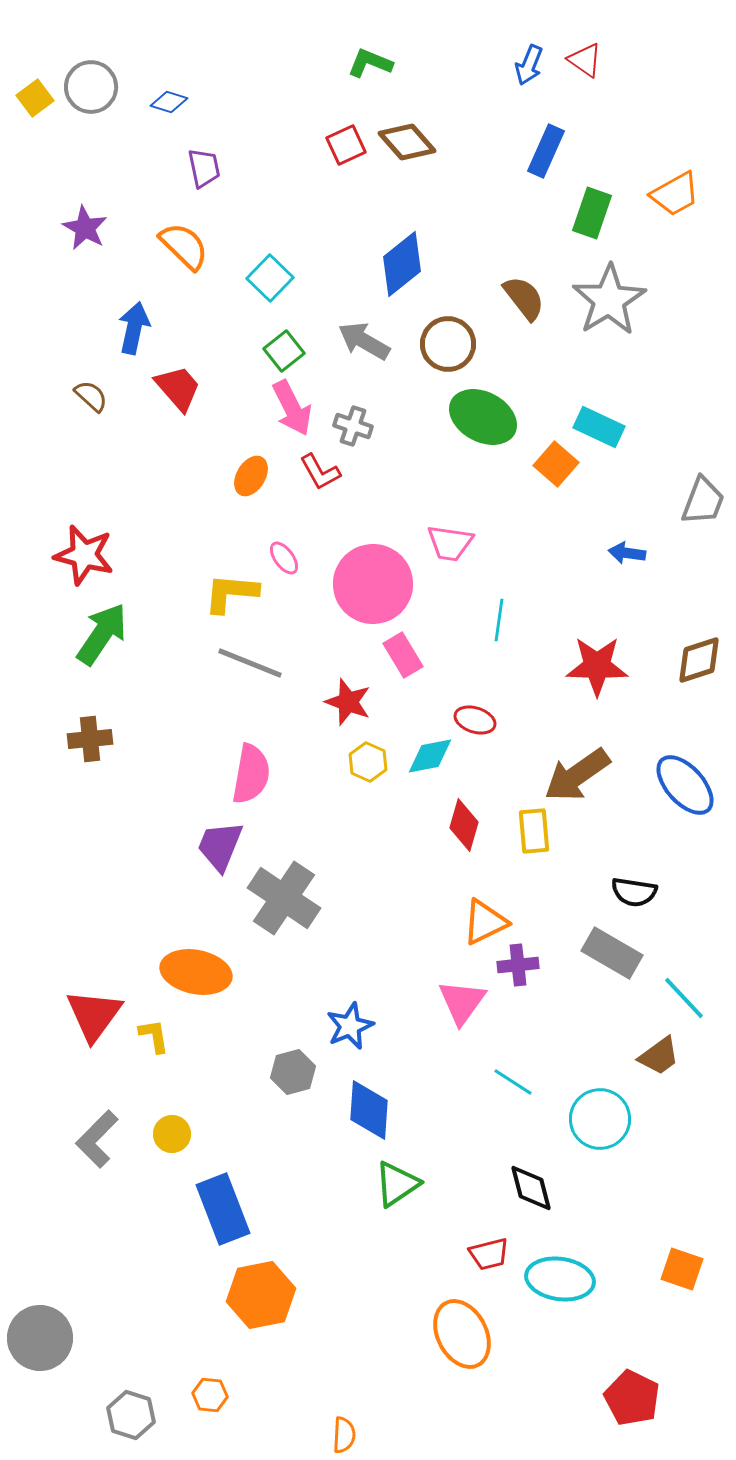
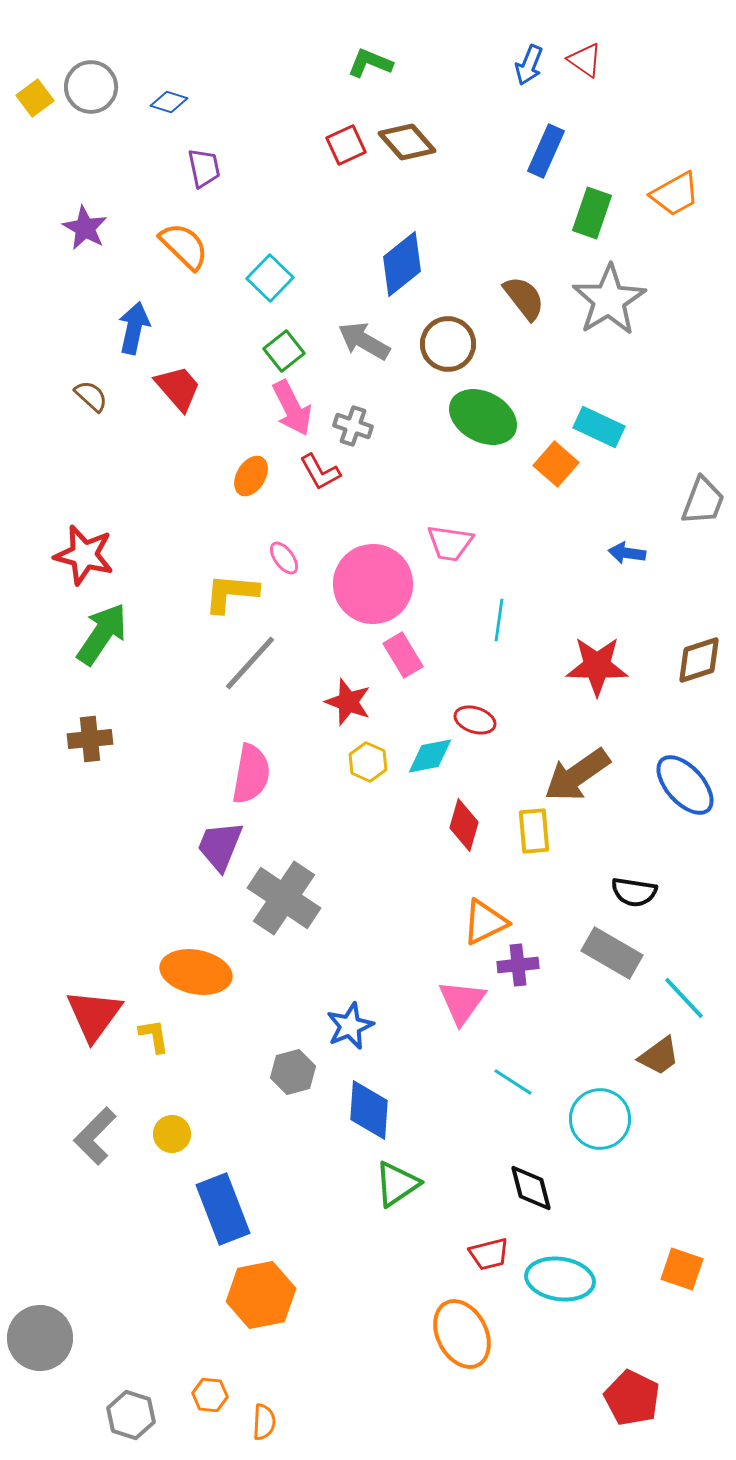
gray line at (250, 663): rotated 70 degrees counterclockwise
gray L-shape at (97, 1139): moved 2 px left, 3 px up
orange semicircle at (344, 1435): moved 80 px left, 13 px up
